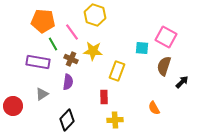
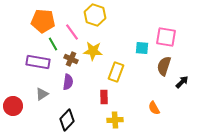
pink square: rotated 20 degrees counterclockwise
yellow rectangle: moved 1 px left, 1 px down
